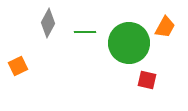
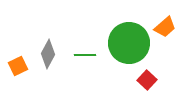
gray diamond: moved 31 px down
orange trapezoid: rotated 20 degrees clockwise
green line: moved 23 px down
red square: rotated 30 degrees clockwise
